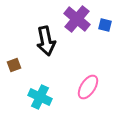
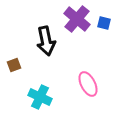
blue square: moved 1 px left, 2 px up
pink ellipse: moved 3 px up; rotated 60 degrees counterclockwise
